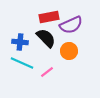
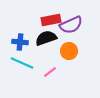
red rectangle: moved 2 px right, 3 px down
black semicircle: rotated 65 degrees counterclockwise
pink line: moved 3 px right
